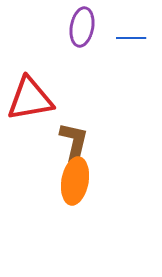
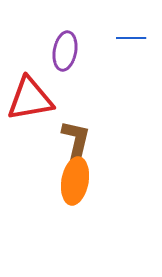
purple ellipse: moved 17 px left, 24 px down
brown L-shape: moved 2 px right, 2 px up
